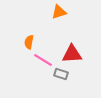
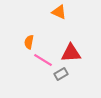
orange triangle: rotated 42 degrees clockwise
red triangle: moved 1 px left, 1 px up
gray rectangle: rotated 48 degrees counterclockwise
